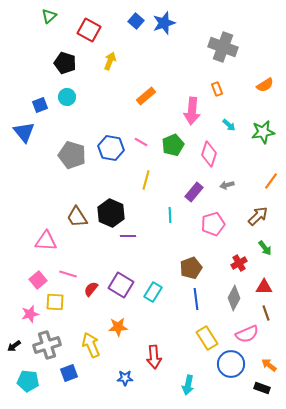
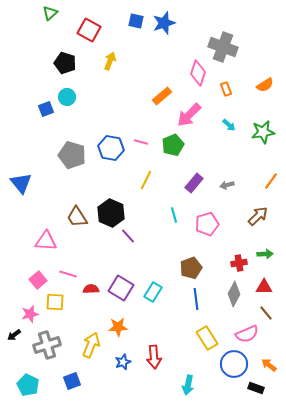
green triangle at (49, 16): moved 1 px right, 3 px up
blue square at (136, 21): rotated 28 degrees counterclockwise
orange rectangle at (217, 89): moved 9 px right
orange rectangle at (146, 96): moved 16 px right
blue square at (40, 105): moved 6 px right, 4 px down
pink arrow at (192, 111): moved 3 px left, 4 px down; rotated 40 degrees clockwise
blue triangle at (24, 132): moved 3 px left, 51 px down
pink line at (141, 142): rotated 16 degrees counterclockwise
pink diamond at (209, 154): moved 11 px left, 81 px up
yellow line at (146, 180): rotated 12 degrees clockwise
purple rectangle at (194, 192): moved 9 px up
cyan line at (170, 215): moved 4 px right; rotated 14 degrees counterclockwise
pink pentagon at (213, 224): moved 6 px left
purple line at (128, 236): rotated 49 degrees clockwise
green arrow at (265, 248): moved 6 px down; rotated 56 degrees counterclockwise
red cross at (239, 263): rotated 21 degrees clockwise
purple square at (121, 285): moved 3 px down
red semicircle at (91, 289): rotated 49 degrees clockwise
gray diamond at (234, 298): moved 4 px up
brown line at (266, 313): rotated 21 degrees counterclockwise
yellow arrow at (91, 345): rotated 45 degrees clockwise
black arrow at (14, 346): moved 11 px up
blue circle at (231, 364): moved 3 px right
blue square at (69, 373): moved 3 px right, 8 px down
blue star at (125, 378): moved 2 px left, 16 px up; rotated 21 degrees counterclockwise
cyan pentagon at (28, 381): moved 4 px down; rotated 20 degrees clockwise
black rectangle at (262, 388): moved 6 px left
